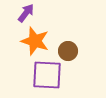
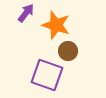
orange star: moved 21 px right, 16 px up
purple square: rotated 16 degrees clockwise
